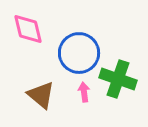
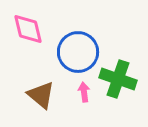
blue circle: moved 1 px left, 1 px up
